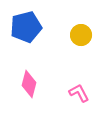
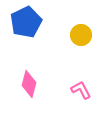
blue pentagon: moved 5 px up; rotated 12 degrees counterclockwise
pink L-shape: moved 2 px right, 3 px up
